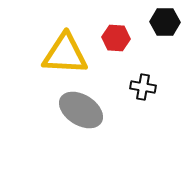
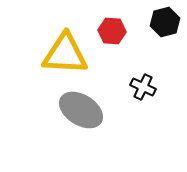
black hexagon: rotated 16 degrees counterclockwise
red hexagon: moved 4 px left, 7 px up
black cross: rotated 15 degrees clockwise
